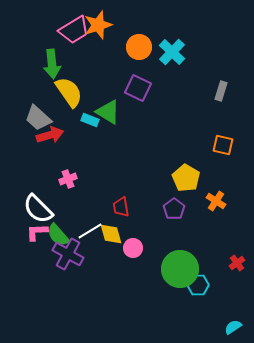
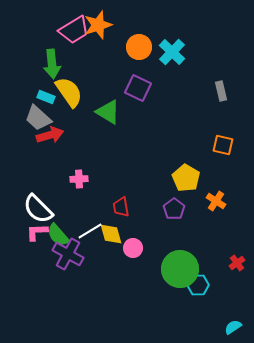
gray rectangle: rotated 30 degrees counterclockwise
cyan rectangle: moved 44 px left, 23 px up
pink cross: moved 11 px right; rotated 18 degrees clockwise
